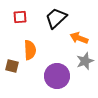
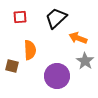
orange arrow: moved 1 px left
gray star: rotated 18 degrees counterclockwise
